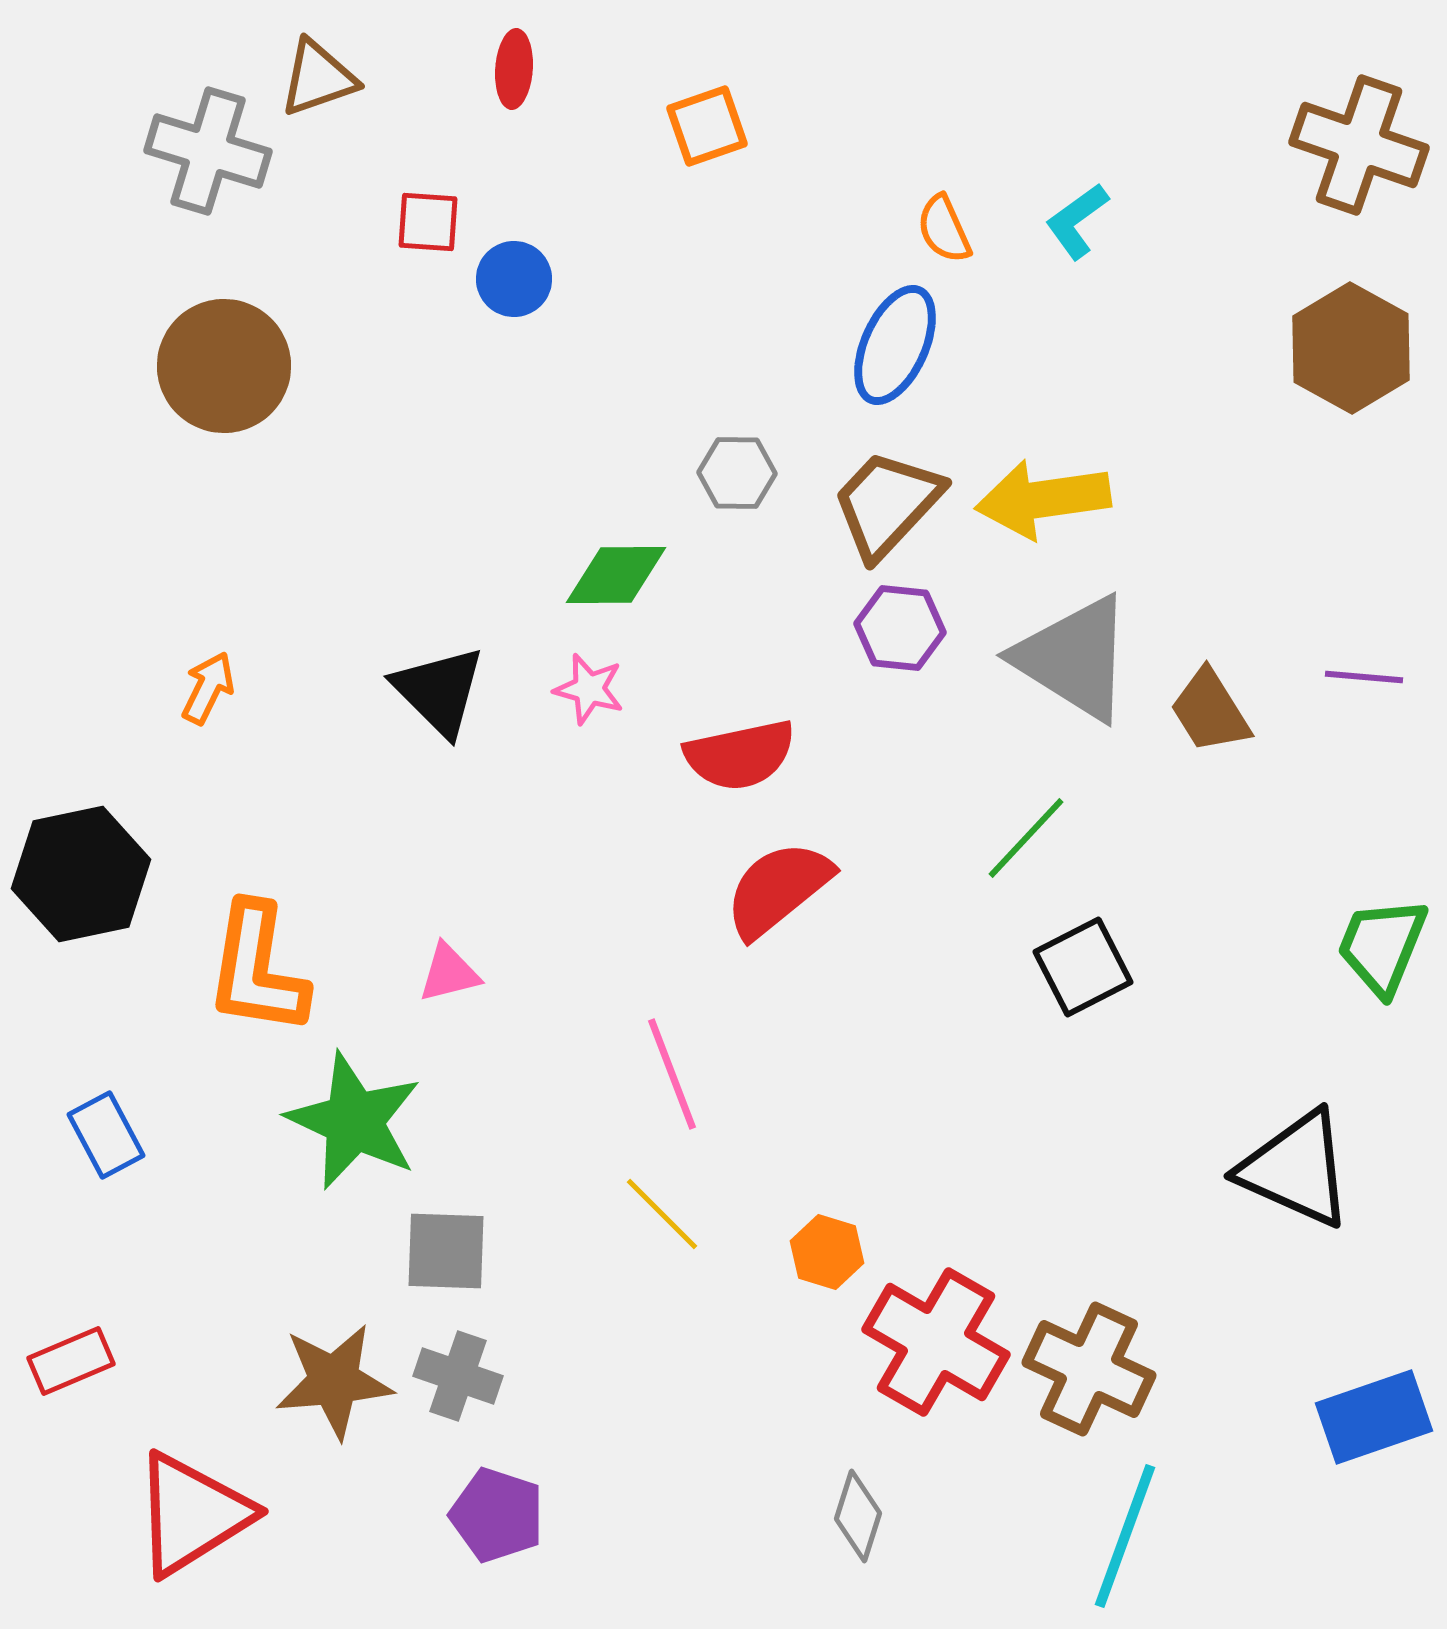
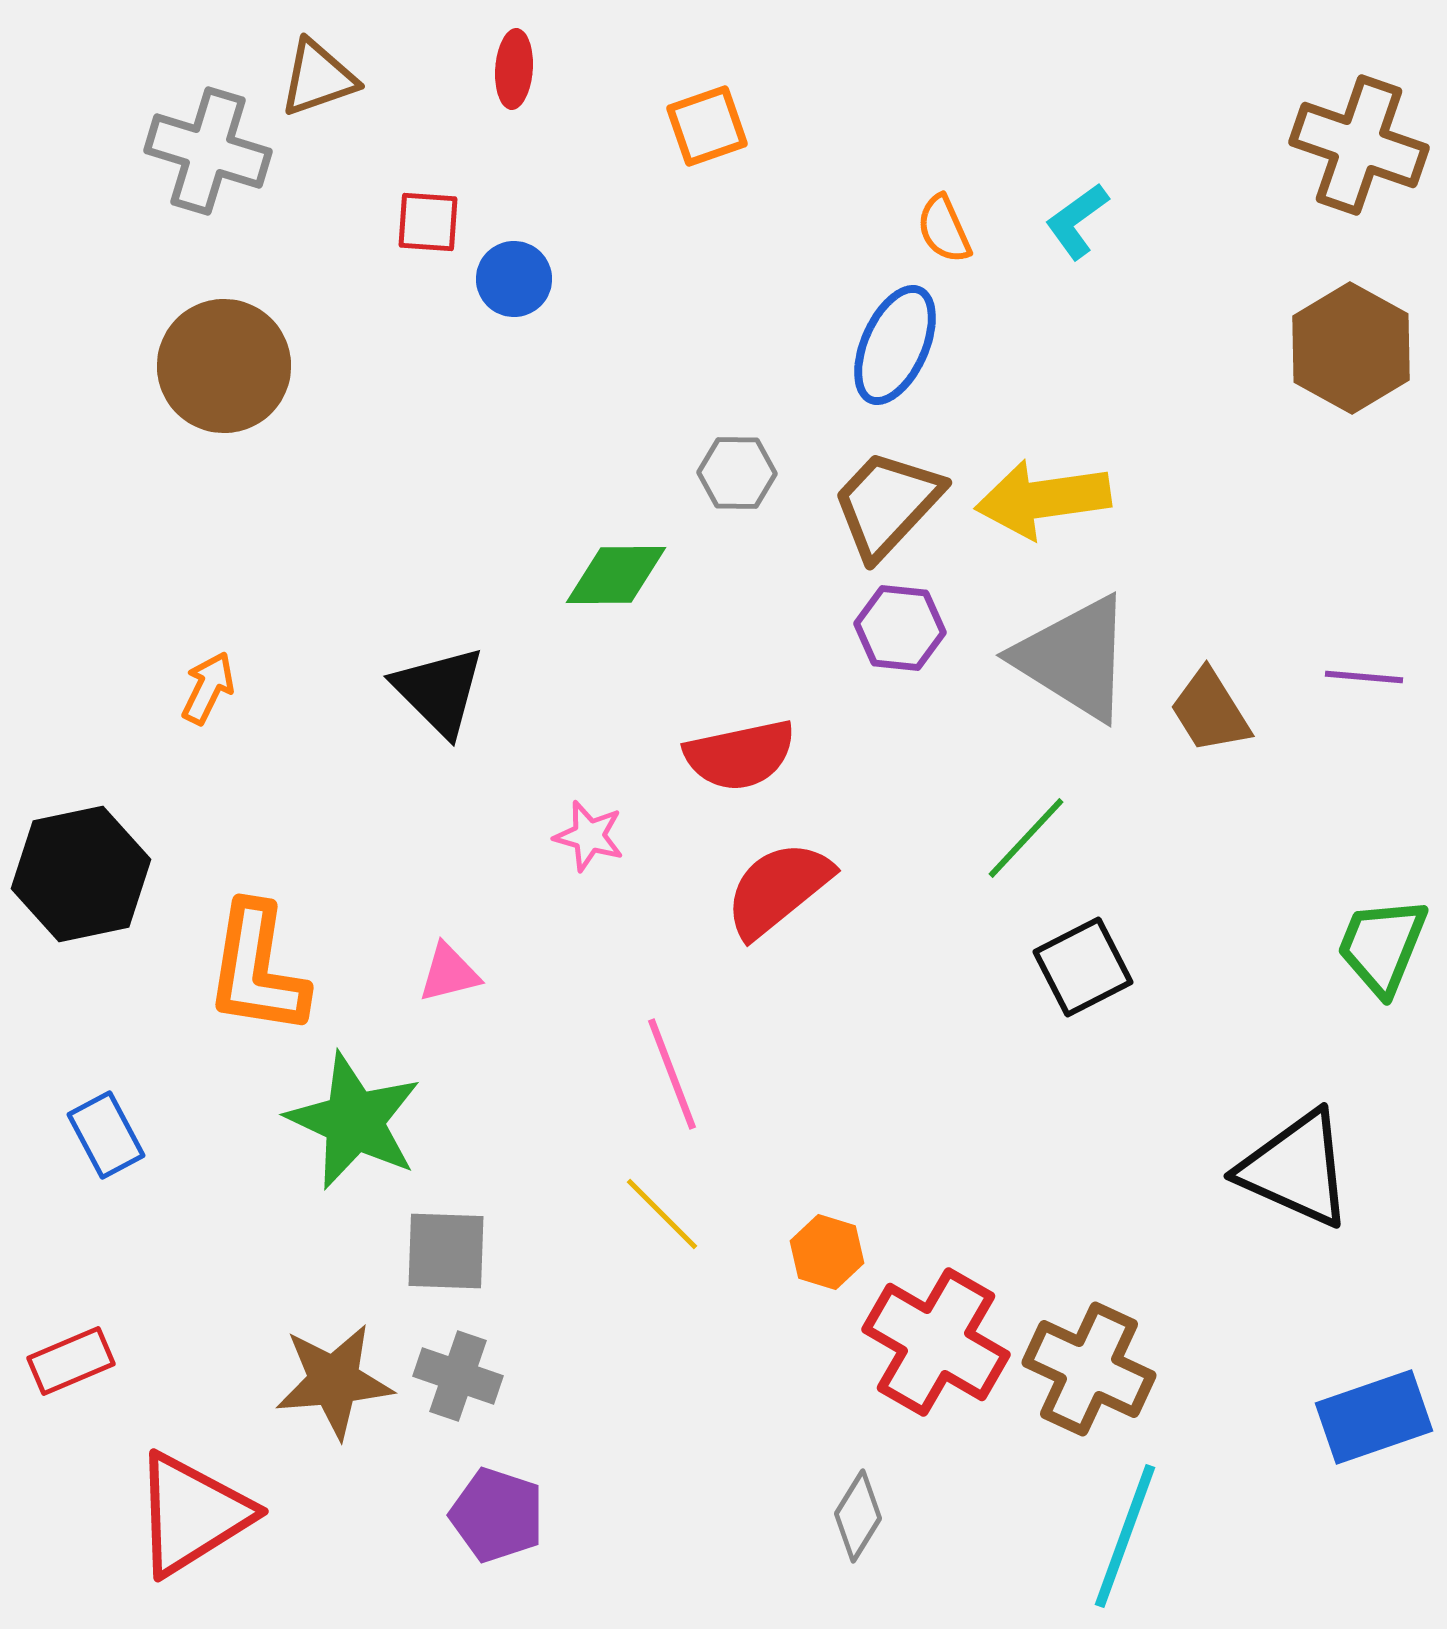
pink star at (589, 689): moved 147 px down
gray diamond at (858, 1516): rotated 14 degrees clockwise
